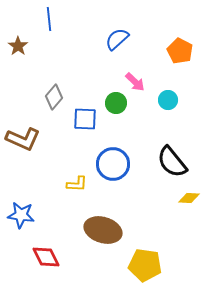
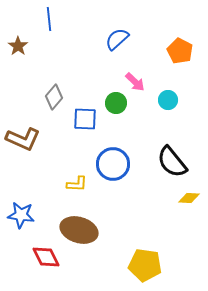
brown ellipse: moved 24 px left
